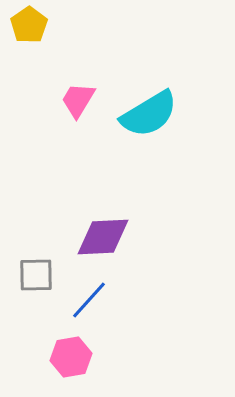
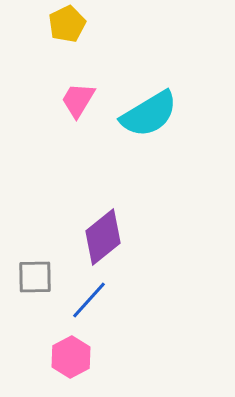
yellow pentagon: moved 38 px right, 1 px up; rotated 9 degrees clockwise
purple diamond: rotated 36 degrees counterclockwise
gray square: moved 1 px left, 2 px down
pink hexagon: rotated 18 degrees counterclockwise
